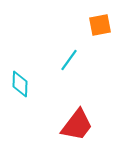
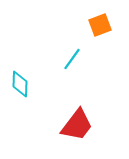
orange square: rotated 10 degrees counterclockwise
cyan line: moved 3 px right, 1 px up
